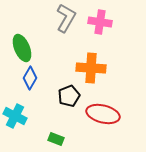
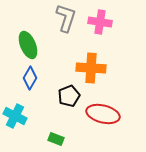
gray L-shape: rotated 12 degrees counterclockwise
green ellipse: moved 6 px right, 3 px up
